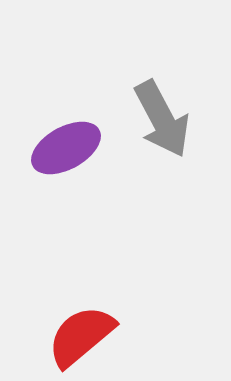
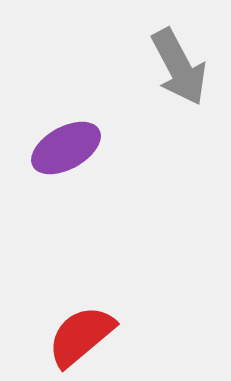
gray arrow: moved 17 px right, 52 px up
